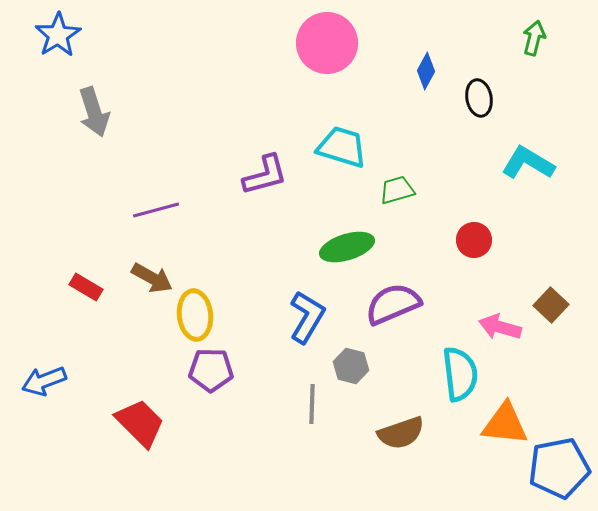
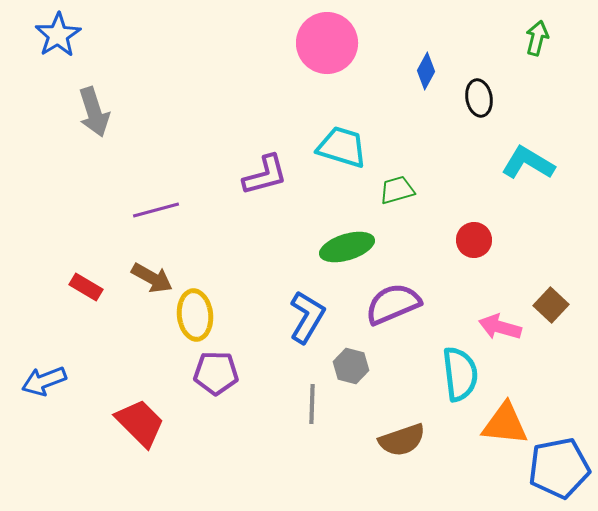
green arrow: moved 3 px right
purple pentagon: moved 5 px right, 3 px down
brown semicircle: moved 1 px right, 7 px down
